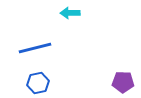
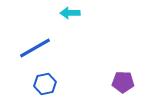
blue line: rotated 16 degrees counterclockwise
blue hexagon: moved 7 px right, 1 px down
